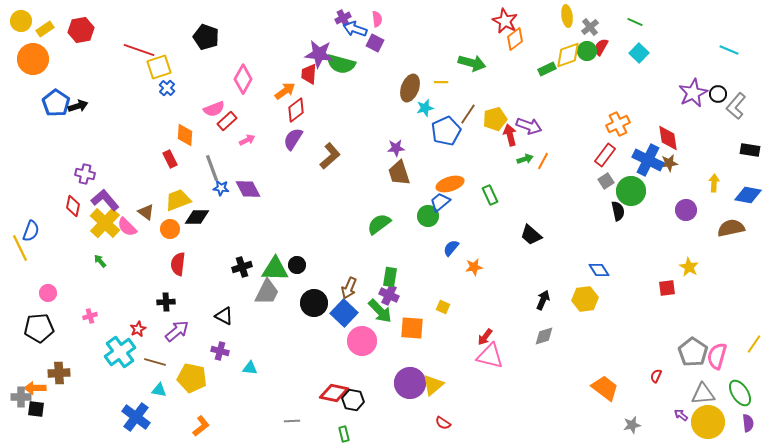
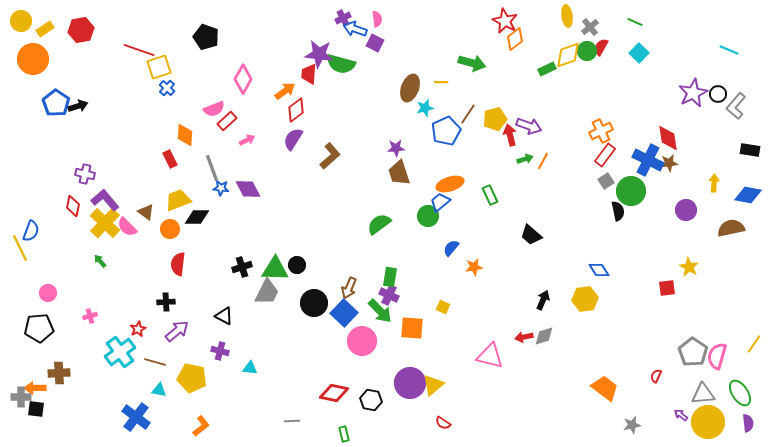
orange cross at (618, 124): moved 17 px left, 7 px down
red arrow at (485, 337): moved 39 px right; rotated 42 degrees clockwise
black hexagon at (353, 400): moved 18 px right
